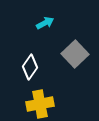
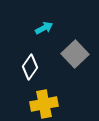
cyan arrow: moved 1 px left, 5 px down
yellow cross: moved 4 px right
